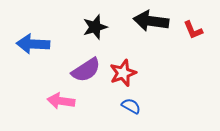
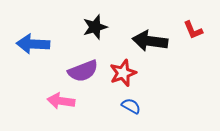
black arrow: moved 1 px left, 20 px down
purple semicircle: moved 3 px left, 1 px down; rotated 12 degrees clockwise
